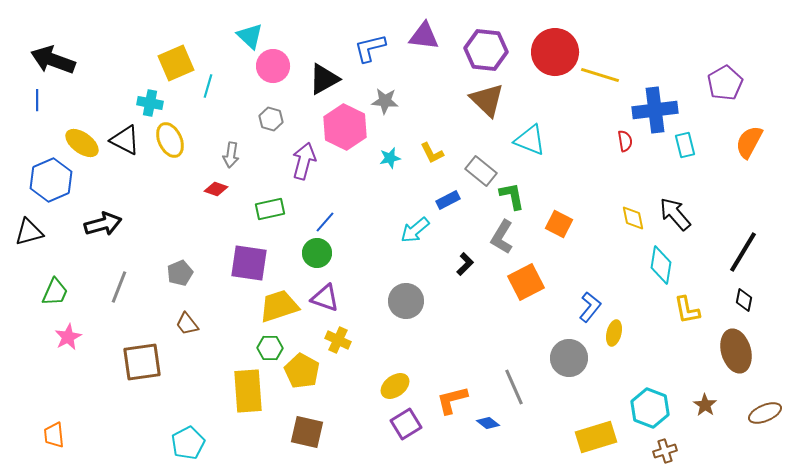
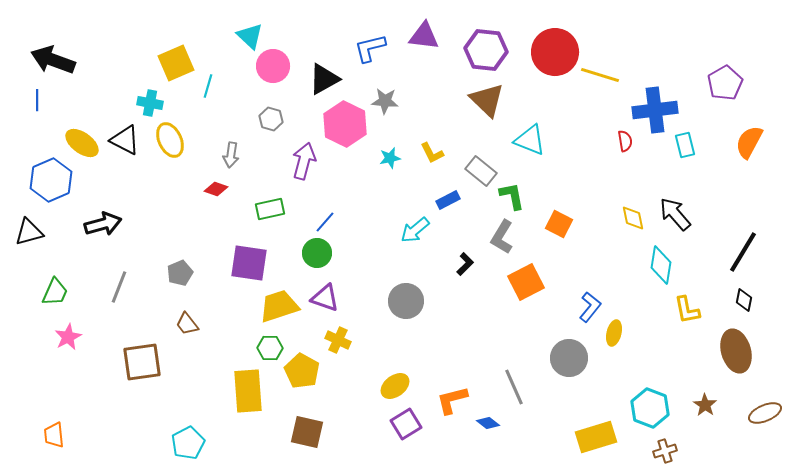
pink hexagon at (345, 127): moved 3 px up
